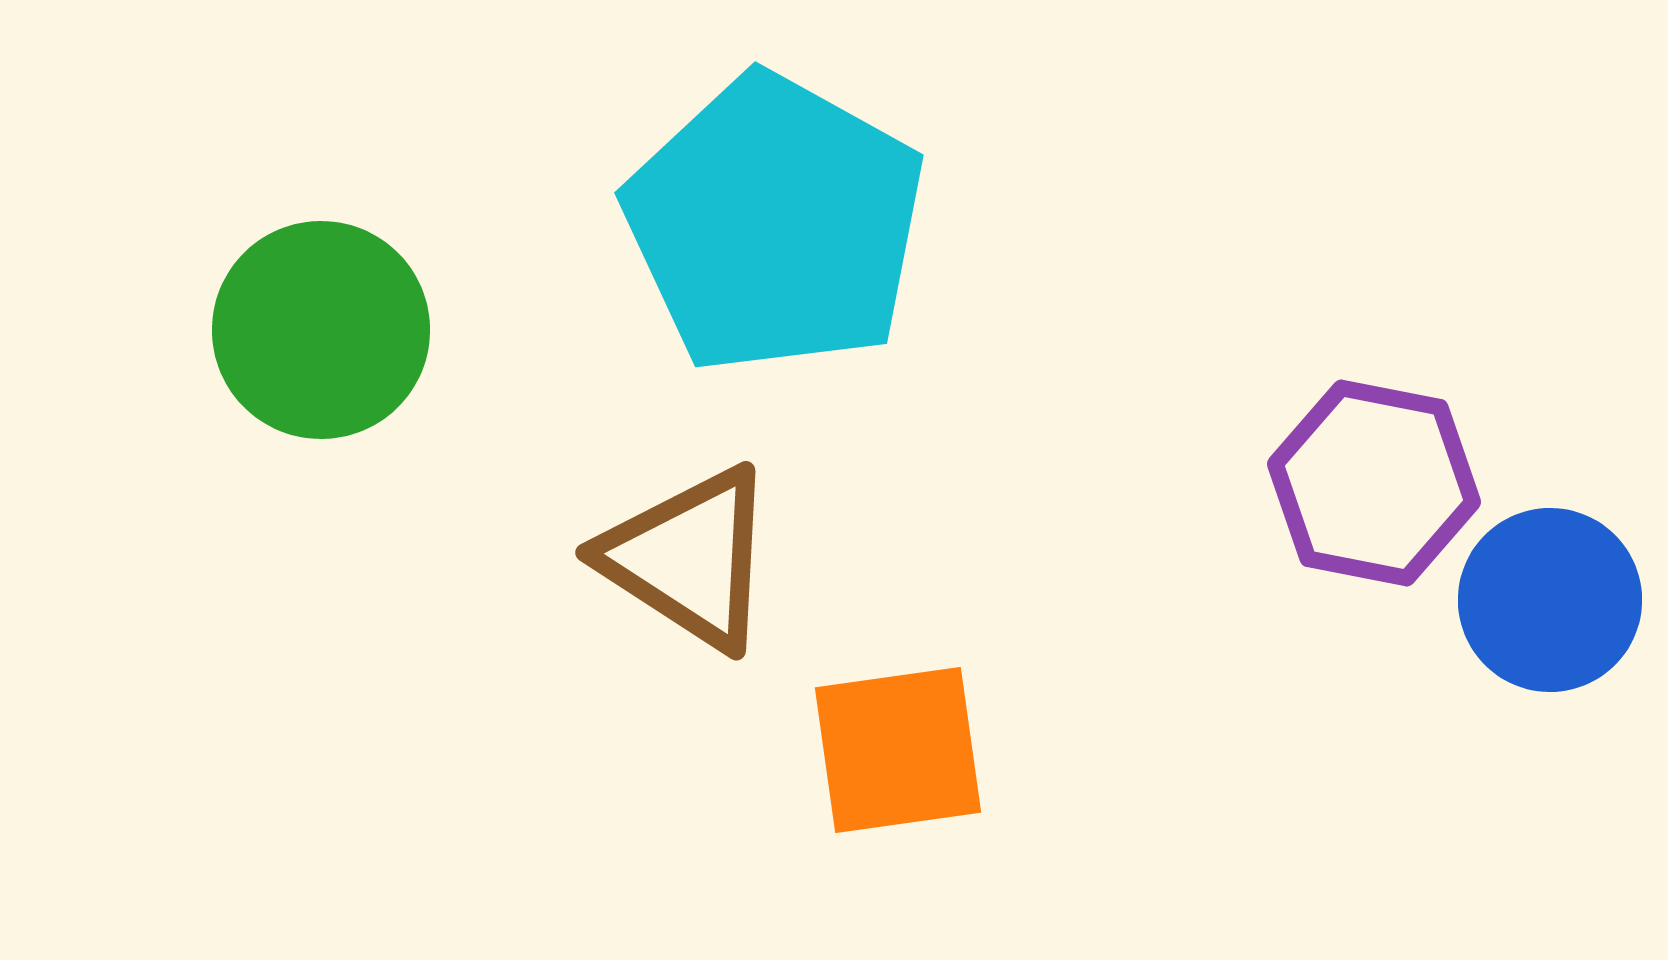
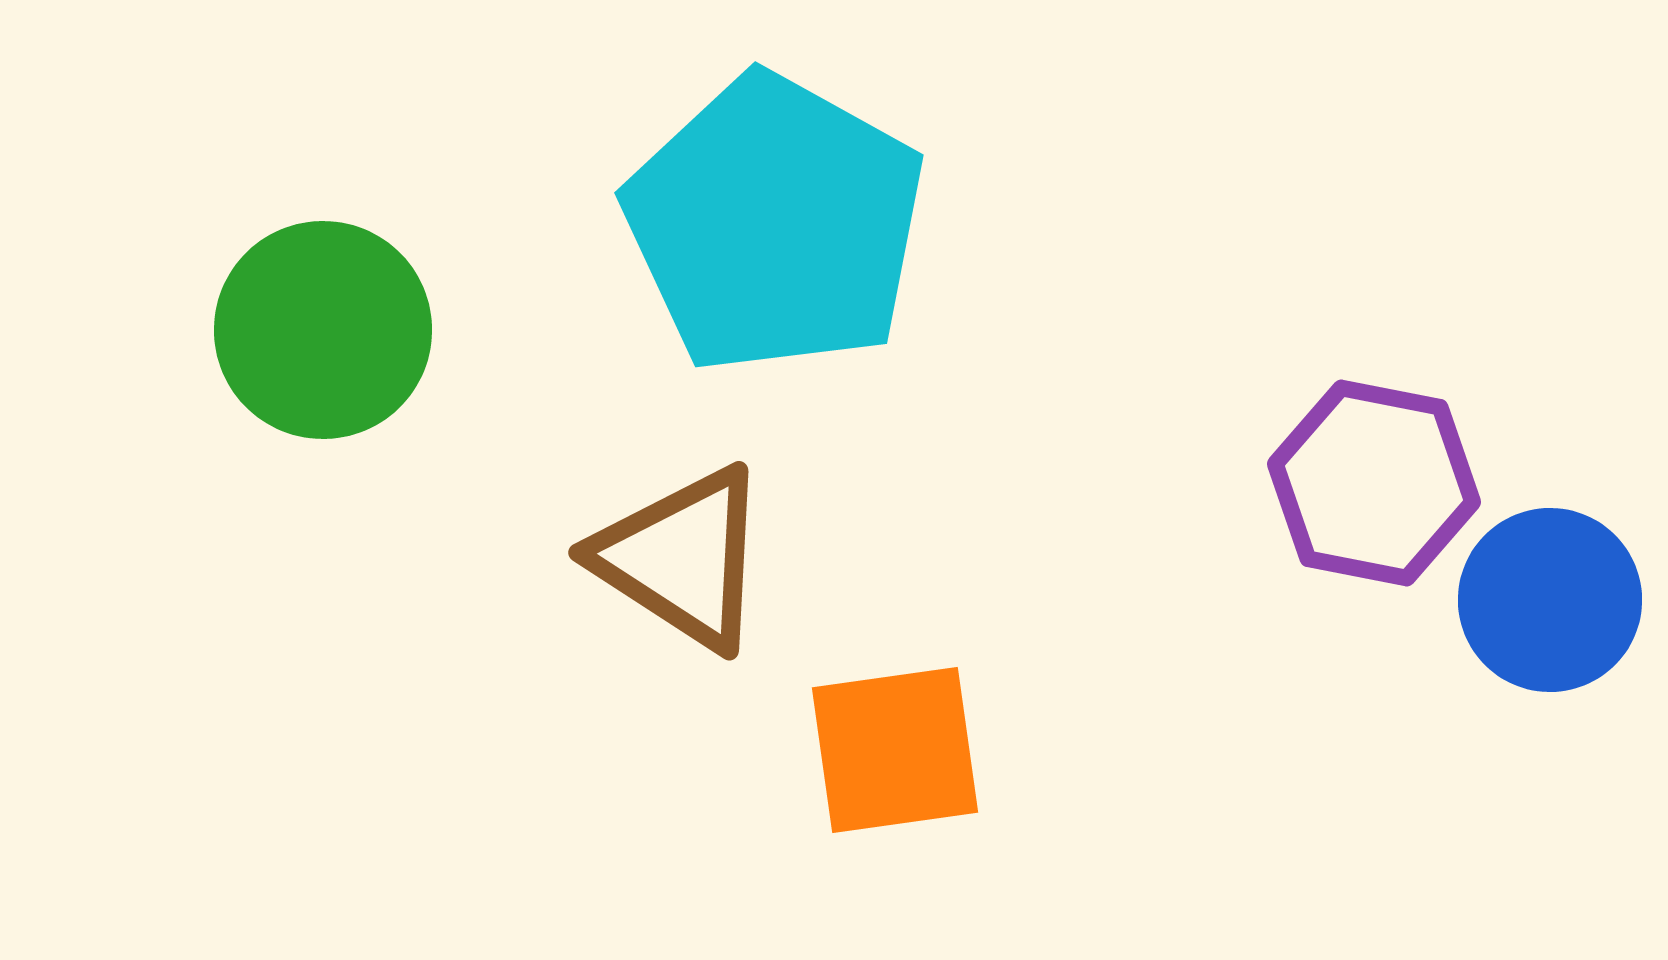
green circle: moved 2 px right
brown triangle: moved 7 px left
orange square: moved 3 px left
